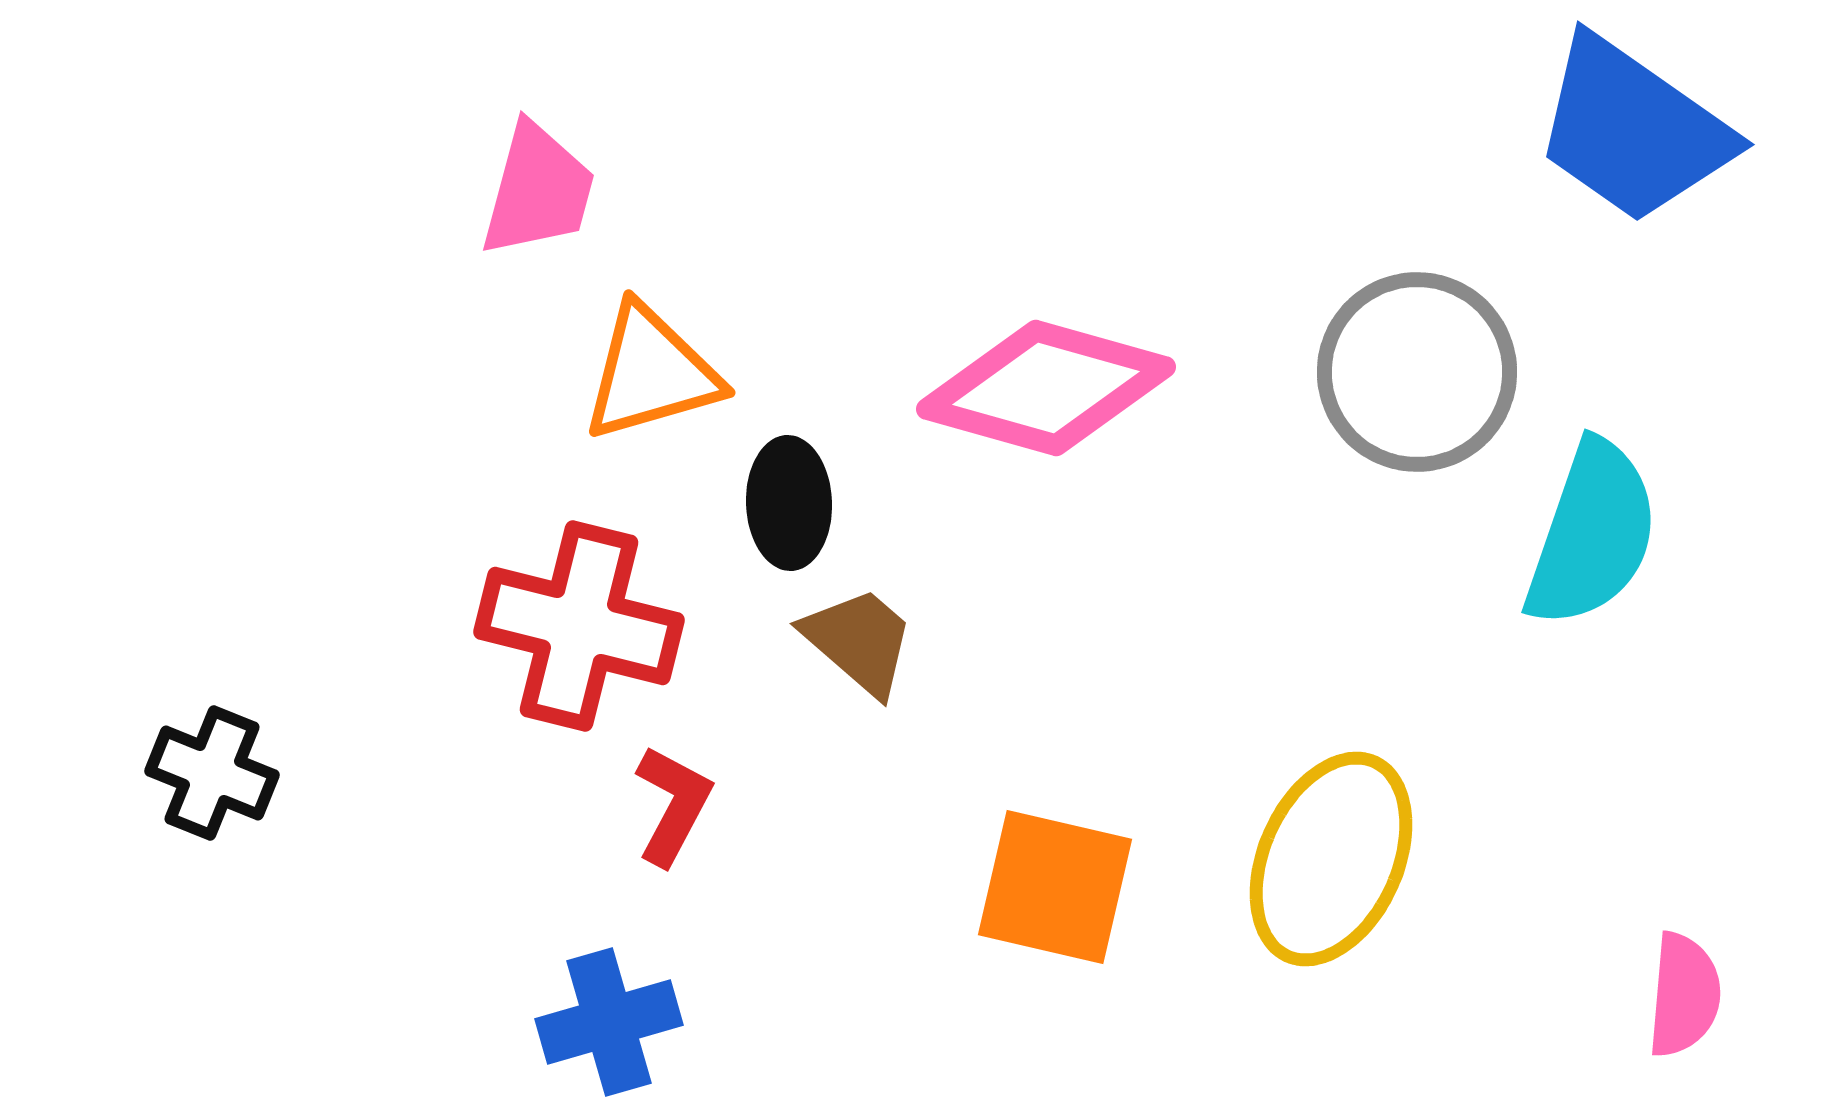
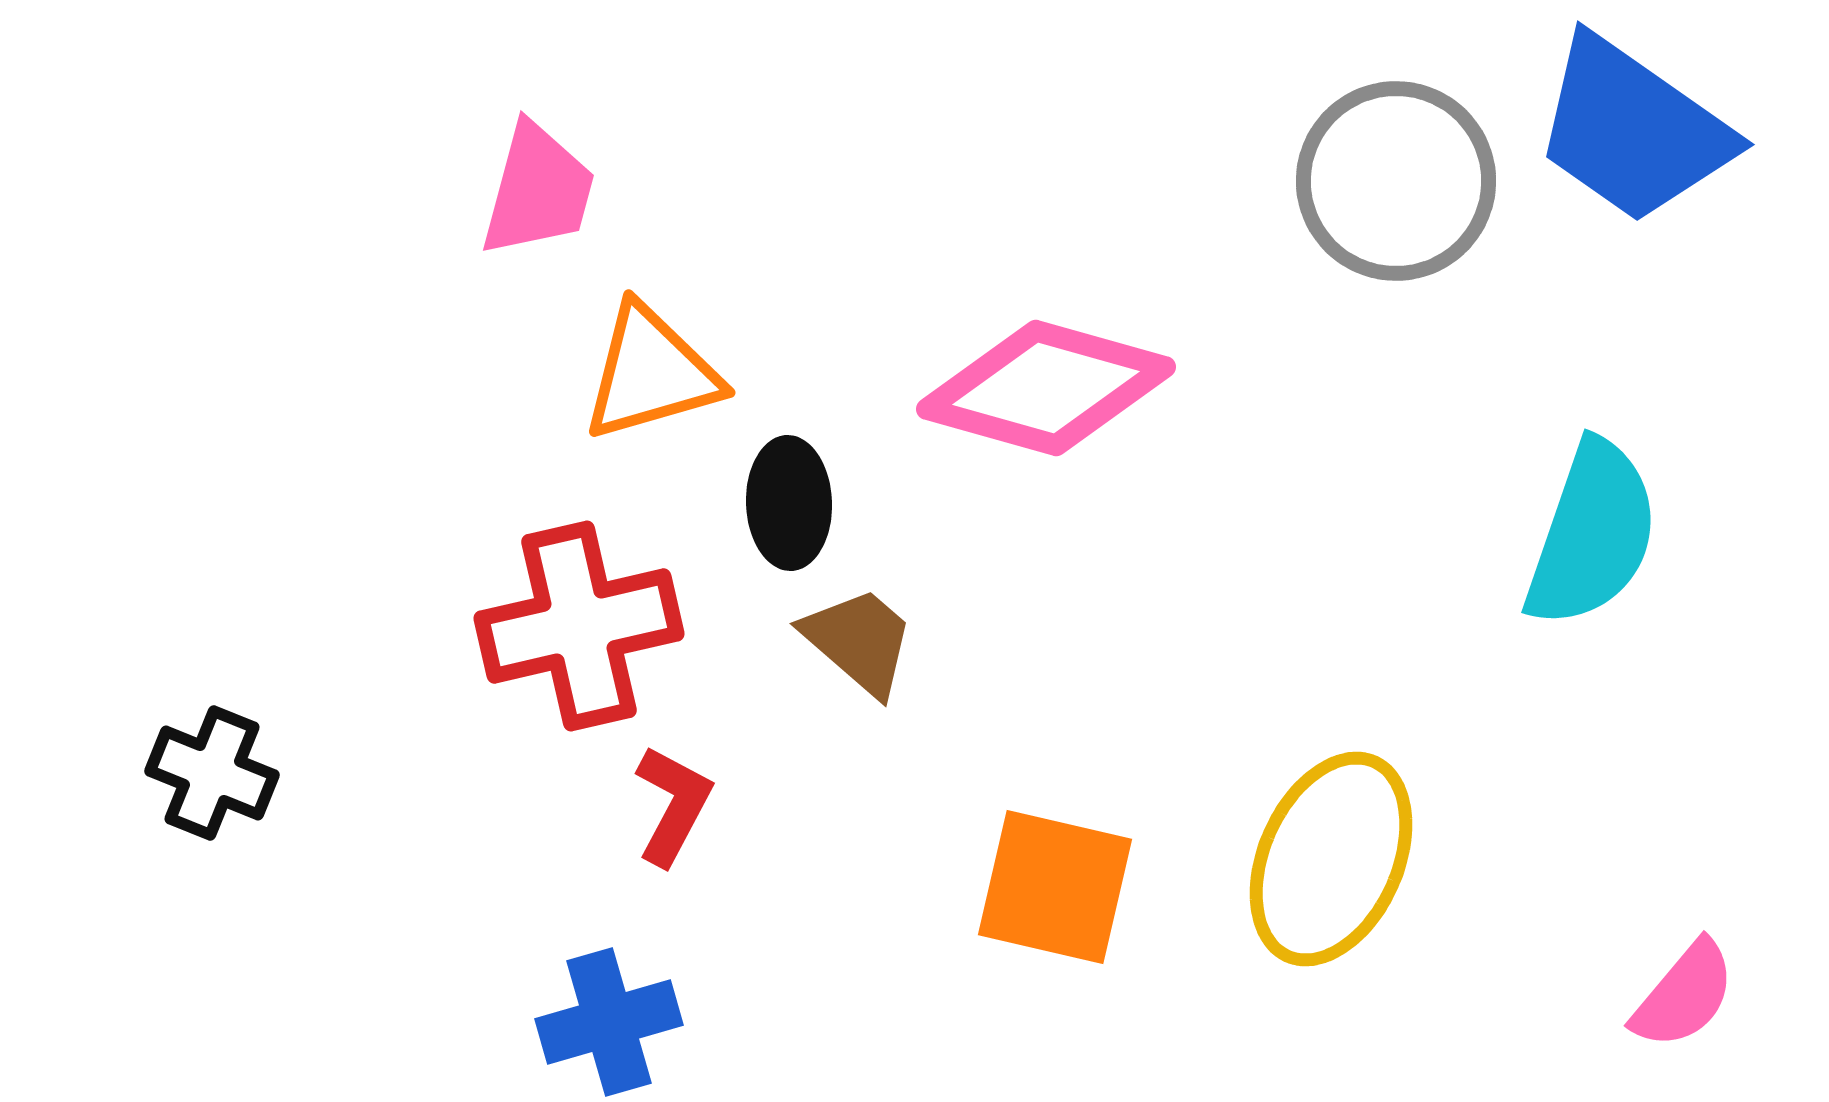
gray circle: moved 21 px left, 191 px up
red cross: rotated 27 degrees counterclockwise
pink semicircle: rotated 35 degrees clockwise
